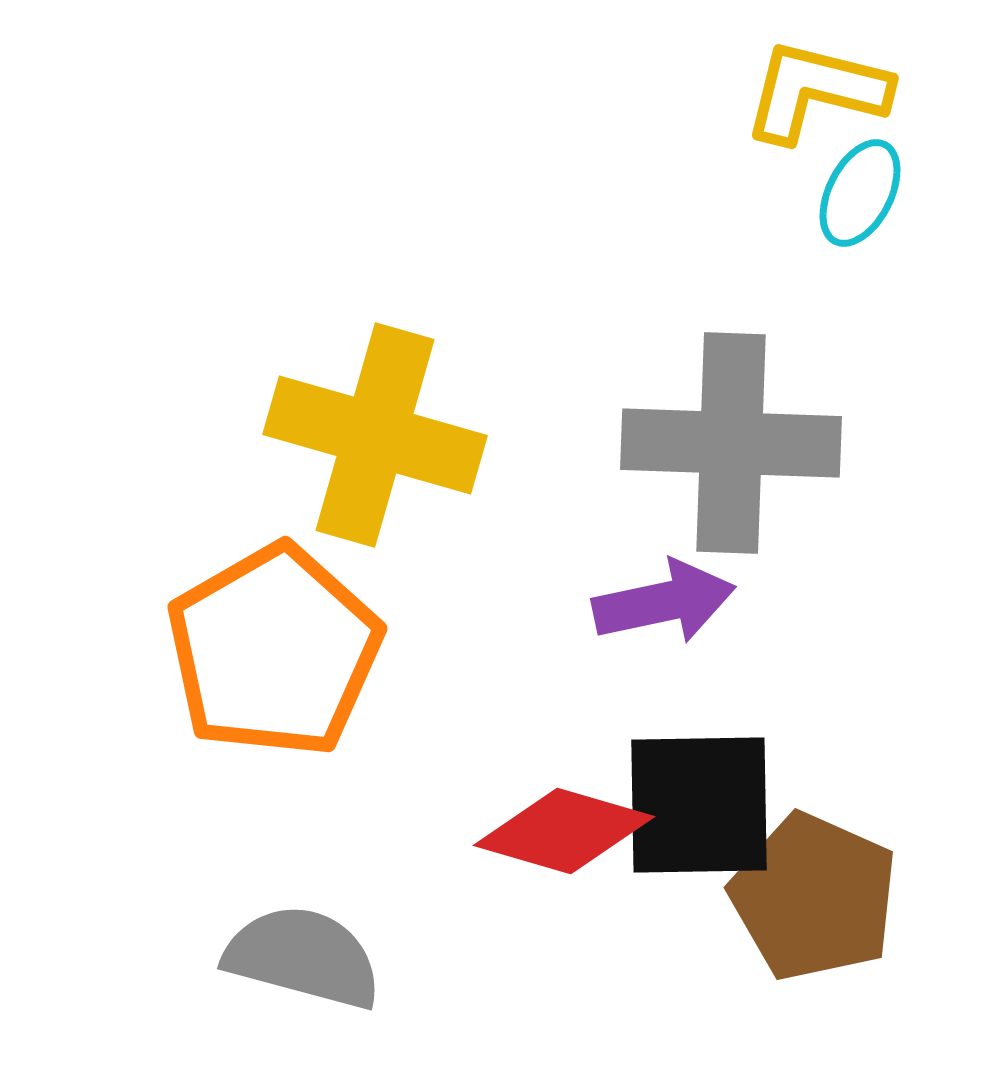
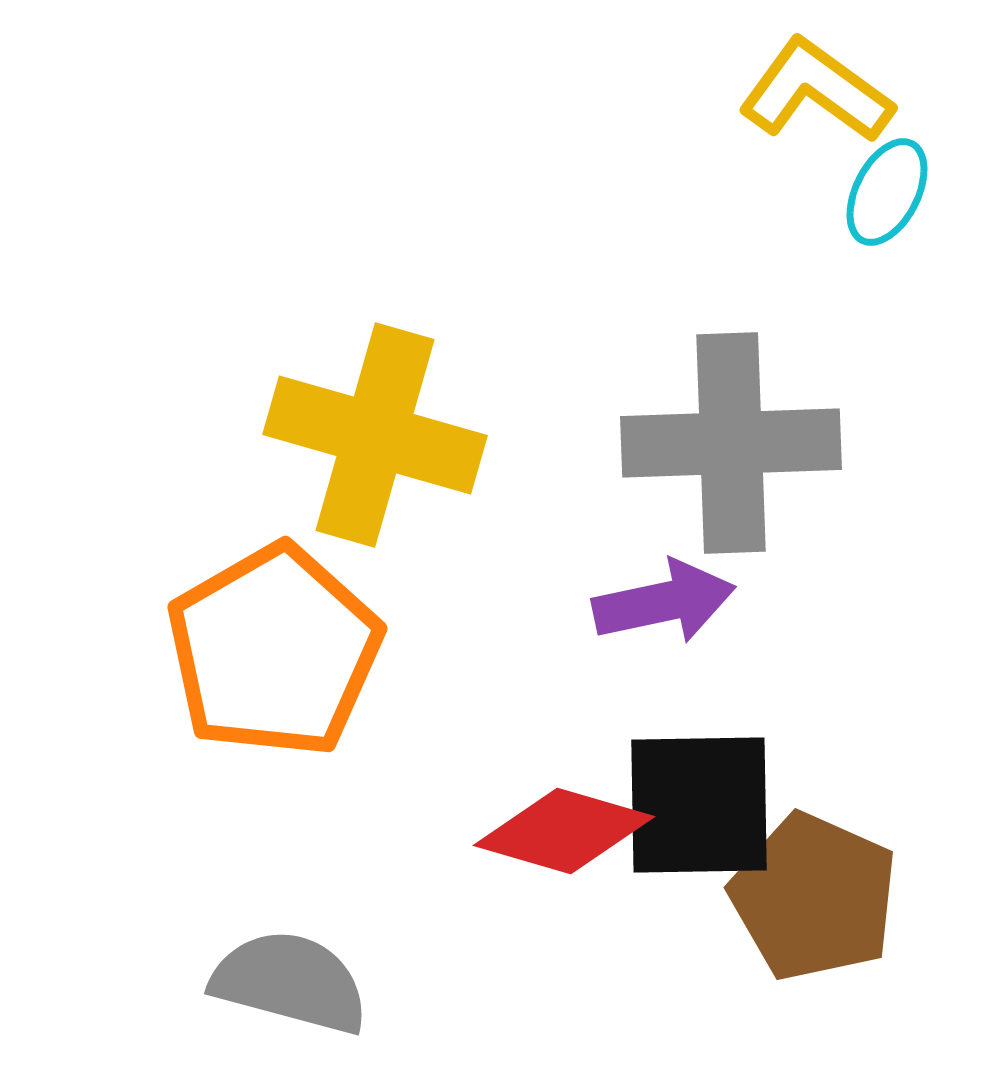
yellow L-shape: rotated 22 degrees clockwise
cyan ellipse: moved 27 px right, 1 px up
gray cross: rotated 4 degrees counterclockwise
gray semicircle: moved 13 px left, 25 px down
